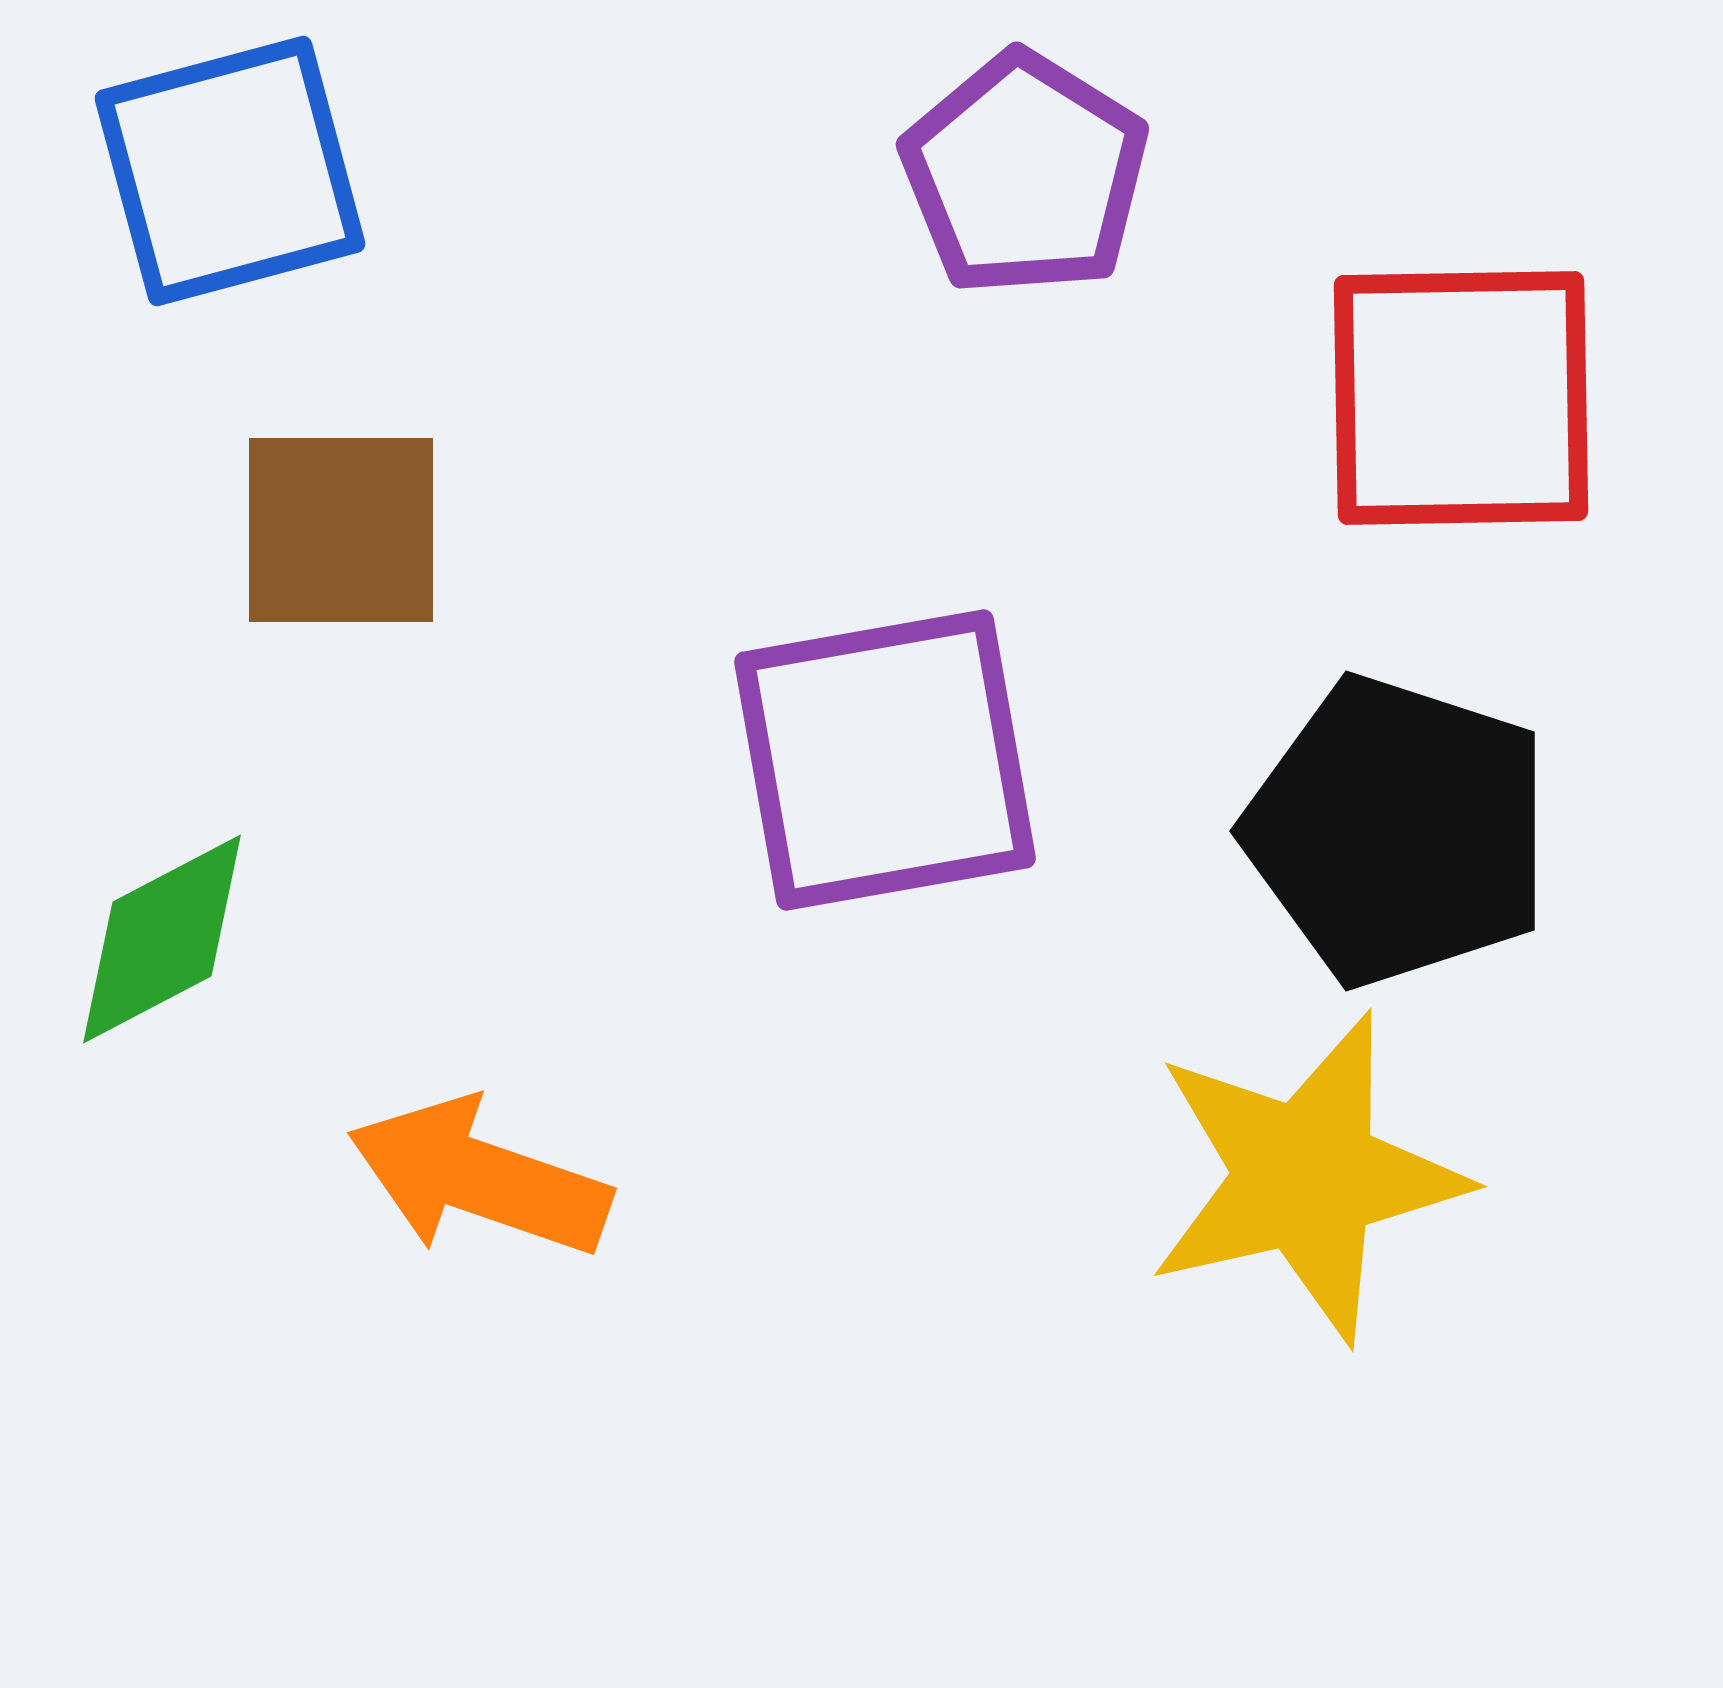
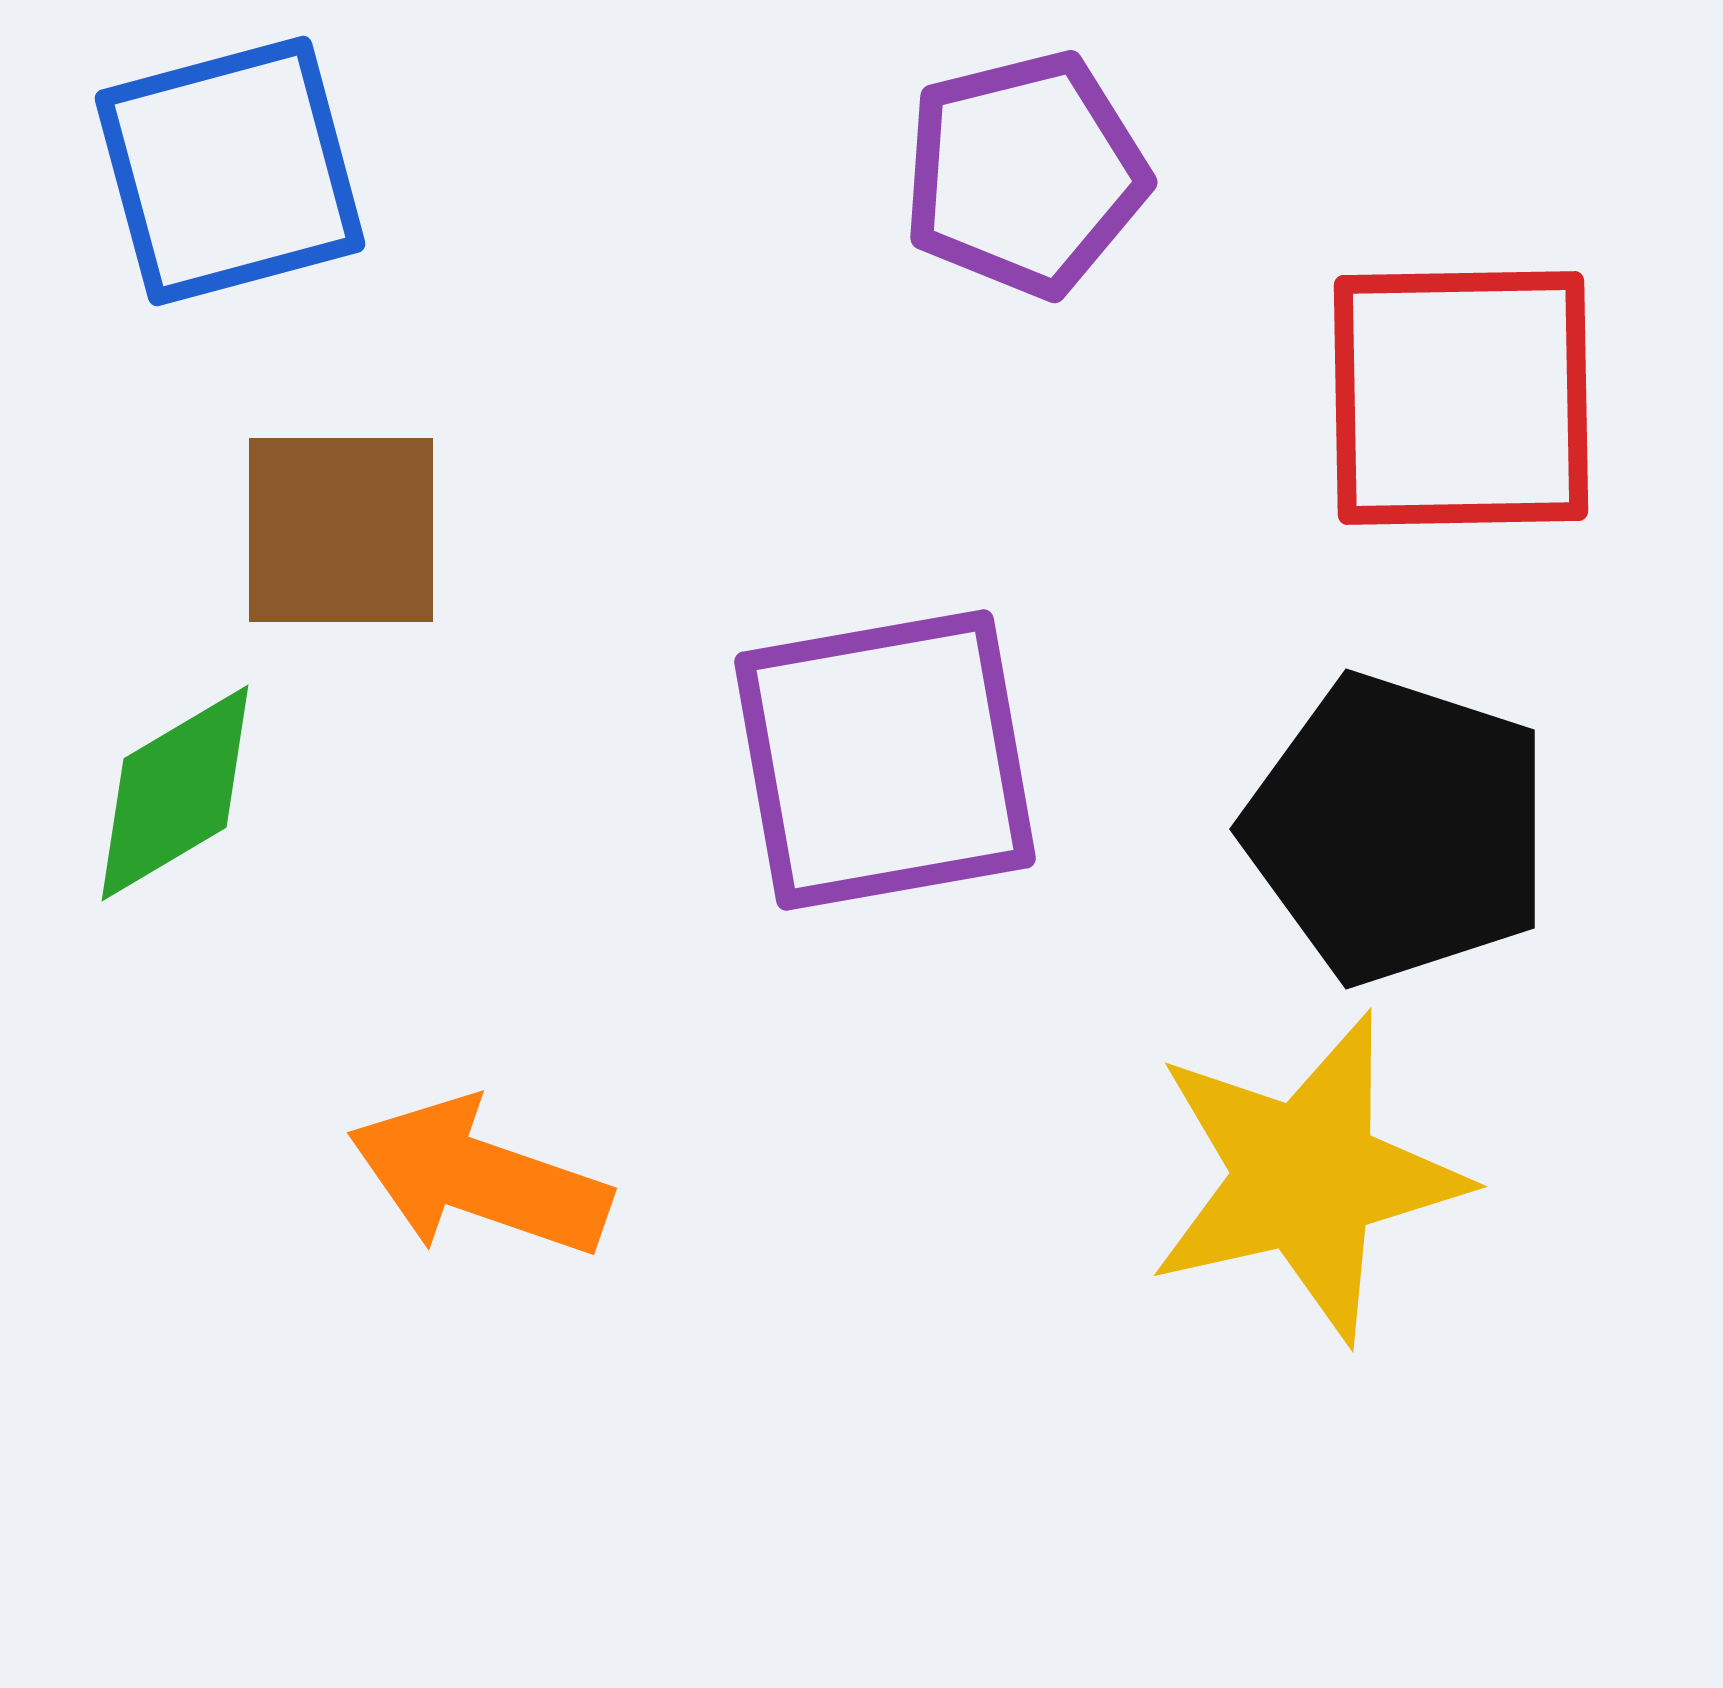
purple pentagon: rotated 26 degrees clockwise
black pentagon: moved 2 px up
green diamond: moved 13 px right, 146 px up; rotated 3 degrees counterclockwise
